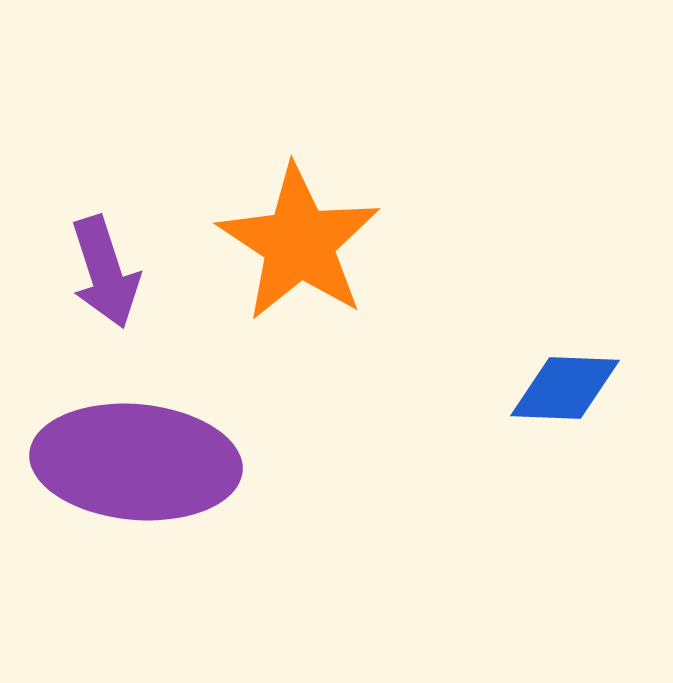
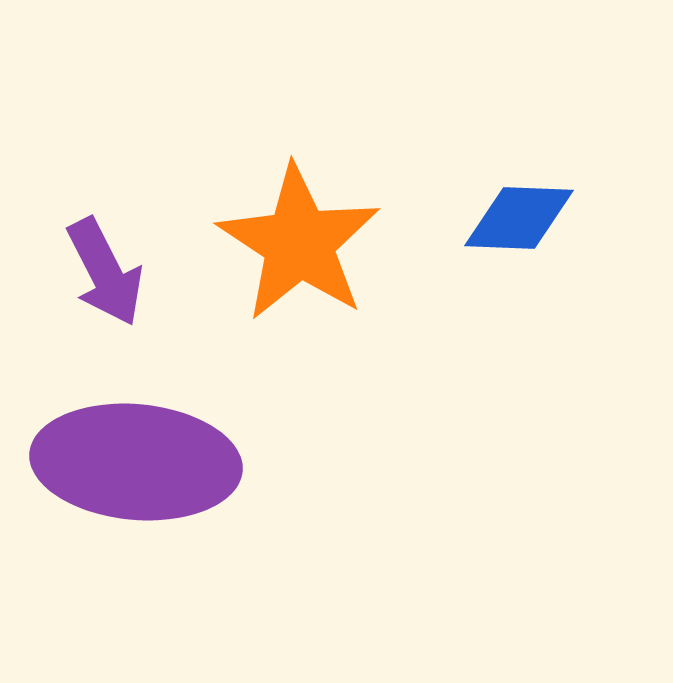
purple arrow: rotated 9 degrees counterclockwise
blue diamond: moved 46 px left, 170 px up
